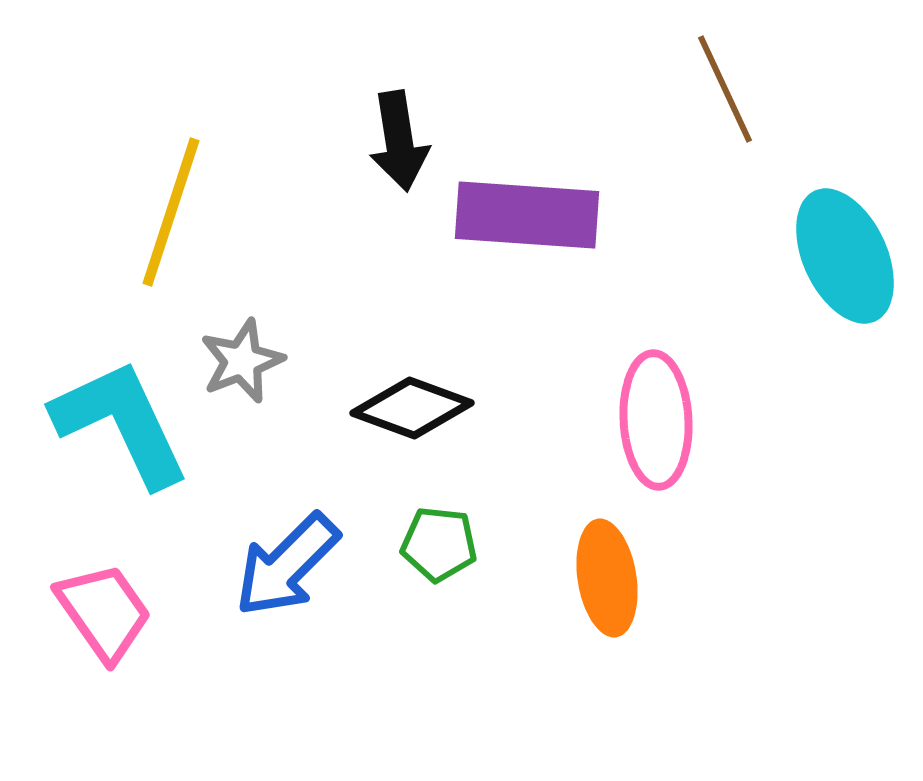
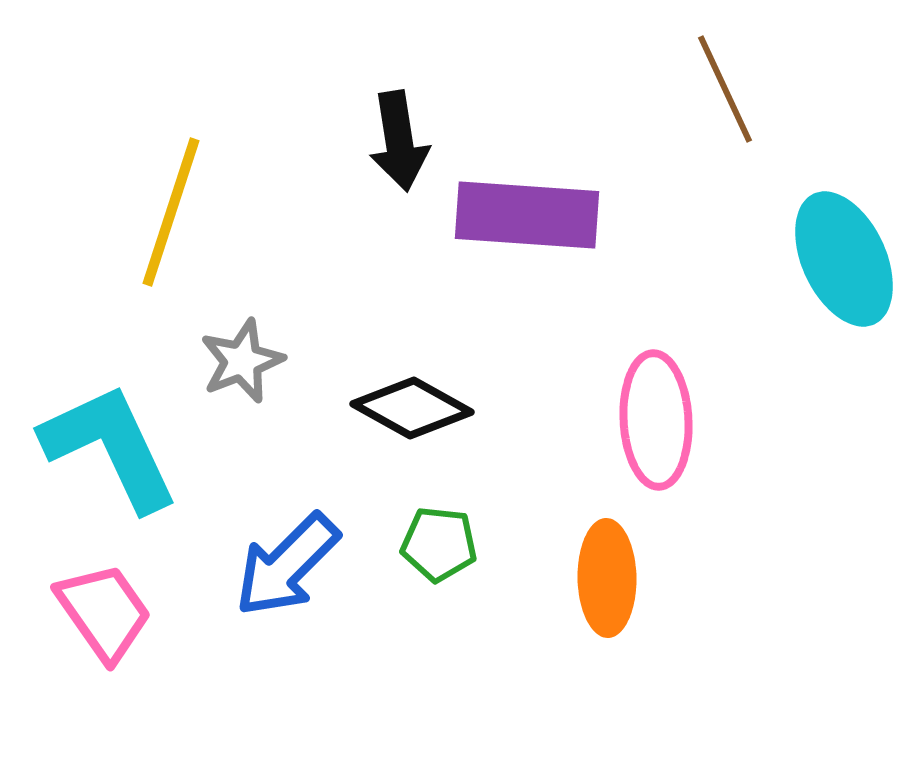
cyan ellipse: moved 1 px left, 3 px down
black diamond: rotated 9 degrees clockwise
cyan L-shape: moved 11 px left, 24 px down
orange ellipse: rotated 8 degrees clockwise
